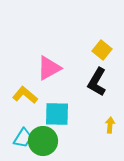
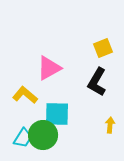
yellow square: moved 1 px right, 2 px up; rotated 30 degrees clockwise
green circle: moved 6 px up
